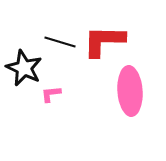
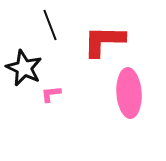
black line: moved 10 px left, 17 px up; rotated 52 degrees clockwise
pink ellipse: moved 1 px left, 2 px down
